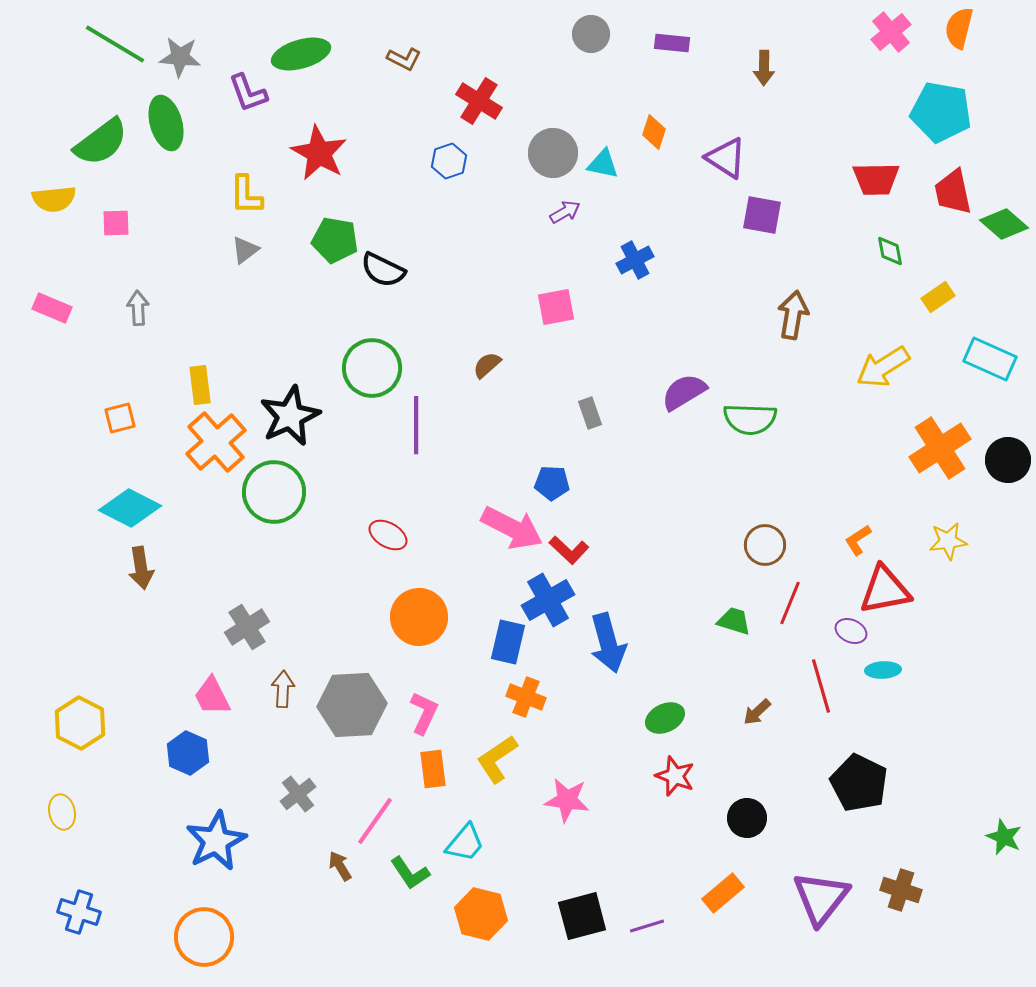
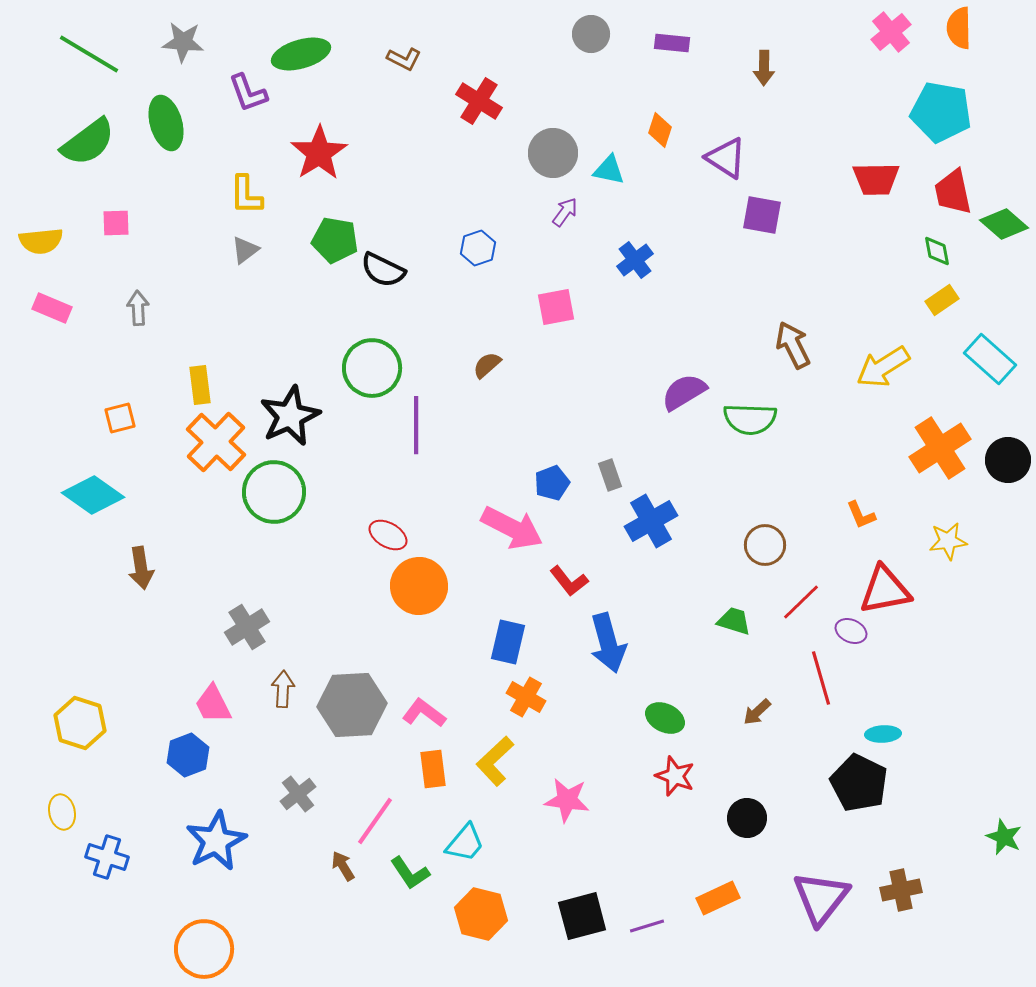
orange semicircle at (959, 28): rotated 15 degrees counterclockwise
green line at (115, 44): moved 26 px left, 10 px down
gray star at (180, 57): moved 3 px right, 15 px up
orange diamond at (654, 132): moved 6 px right, 2 px up
green semicircle at (101, 142): moved 13 px left
red star at (319, 153): rotated 10 degrees clockwise
blue hexagon at (449, 161): moved 29 px right, 87 px down
cyan triangle at (603, 164): moved 6 px right, 6 px down
yellow semicircle at (54, 199): moved 13 px left, 42 px down
purple arrow at (565, 212): rotated 24 degrees counterclockwise
green diamond at (890, 251): moved 47 px right
blue cross at (635, 260): rotated 9 degrees counterclockwise
yellow rectangle at (938, 297): moved 4 px right, 3 px down
brown arrow at (793, 315): moved 30 px down; rotated 36 degrees counterclockwise
cyan rectangle at (990, 359): rotated 18 degrees clockwise
gray rectangle at (590, 413): moved 20 px right, 62 px down
orange cross at (216, 442): rotated 6 degrees counterclockwise
blue pentagon at (552, 483): rotated 24 degrees counterclockwise
cyan diamond at (130, 508): moved 37 px left, 13 px up; rotated 8 degrees clockwise
orange L-shape at (858, 540): moved 3 px right, 25 px up; rotated 80 degrees counterclockwise
red L-shape at (569, 550): moved 31 px down; rotated 9 degrees clockwise
blue cross at (548, 600): moved 103 px right, 79 px up
red line at (790, 603): moved 11 px right, 1 px up; rotated 24 degrees clockwise
orange circle at (419, 617): moved 31 px up
cyan ellipse at (883, 670): moved 64 px down
red line at (821, 686): moved 8 px up
pink trapezoid at (212, 696): moved 1 px right, 8 px down
orange cross at (526, 697): rotated 9 degrees clockwise
pink L-shape at (424, 713): rotated 78 degrees counterclockwise
green ellipse at (665, 718): rotated 51 degrees clockwise
yellow hexagon at (80, 723): rotated 9 degrees counterclockwise
blue hexagon at (188, 753): moved 2 px down; rotated 15 degrees clockwise
yellow L-shape at (497, 759): moved 2 px left, 2 px down; rotated 9 degrees counterclockwise
brown arrow at (340, 866): moved 3 px right
brown cross at (901, 890): rotated 30 degrees counterclockwise
orange rectangle at (723, 893): moved 5 px left, 5 px down; rotated 15 degrees clockwise
blue cross at (79, 912): moved 28 px right, 55 px up
orange circle at (204, 937): moved 12 px down
